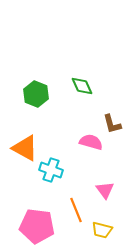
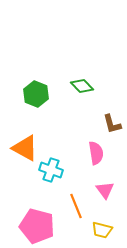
green diamond: rotated 20 degrees counterclockwise
pink semicircle: moved 5 px right, 11 px down; rotated 65 degrees clockwise
orange line: moved 4 px up
pink pentagon: rotated 8 degrees clockwise
